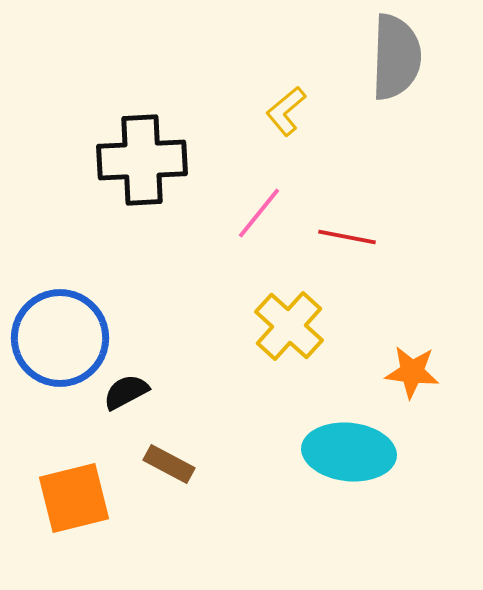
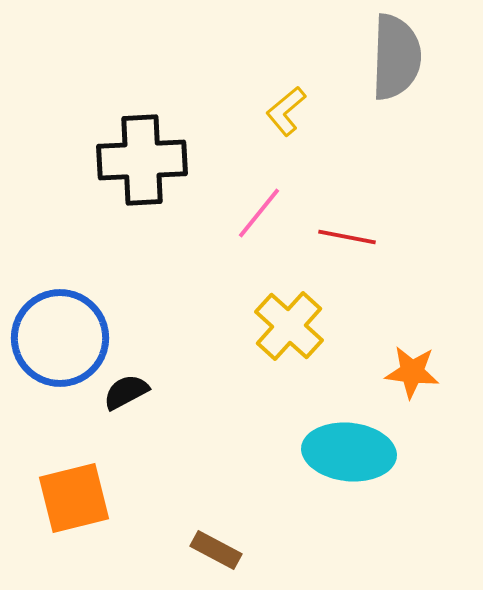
brown rectangle: moved 47 px right, 86 px down
